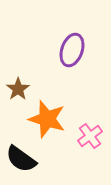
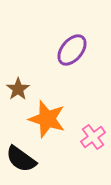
purple ellipse: rotated 20 degrees clockwise
pink cross: moved 3 px right, 1 px down
